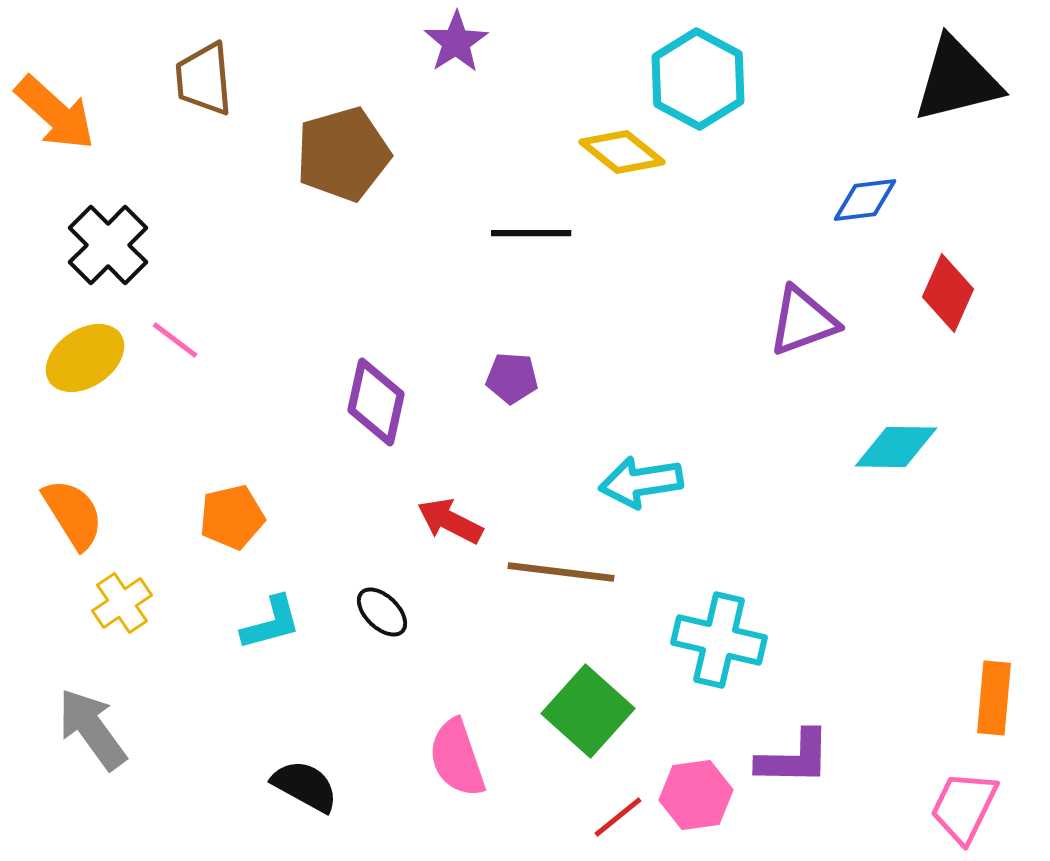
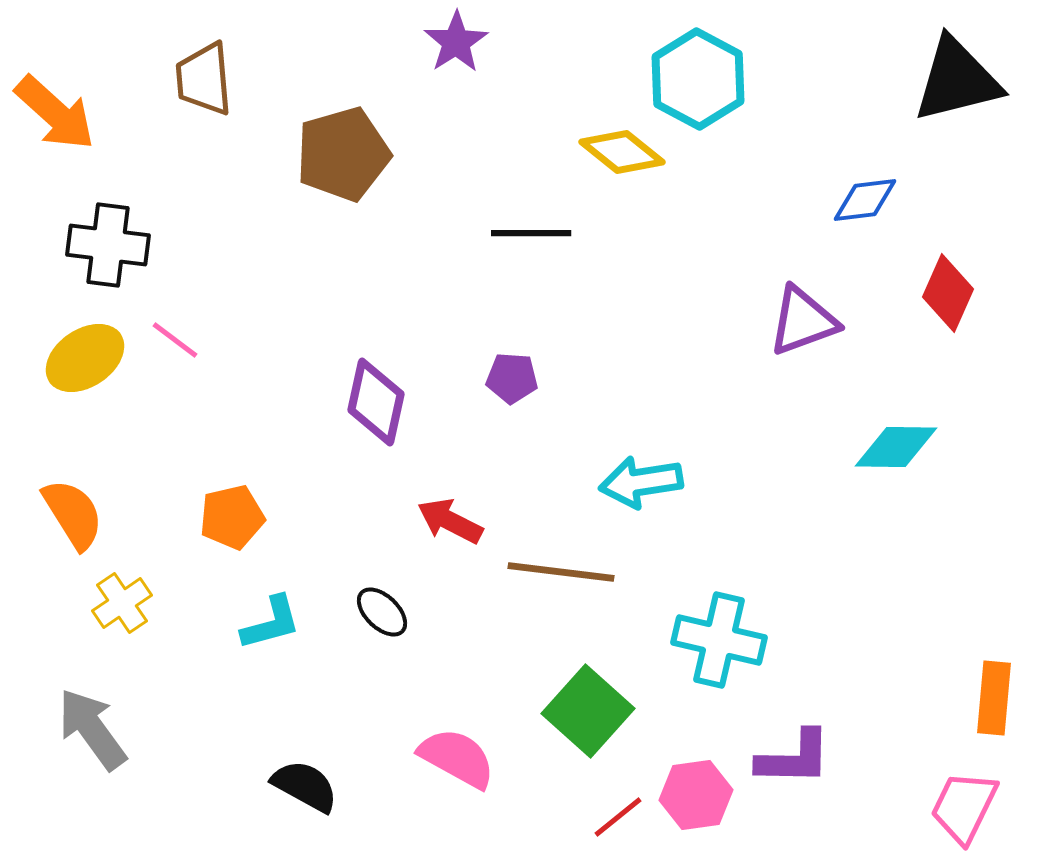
black cross: rotated 38 degrees counterclockwise
pink semicircle: rotated 138 degrees clockwise
